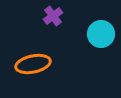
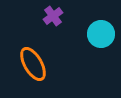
orange ellipse: rotated 72 degrees clockwise
